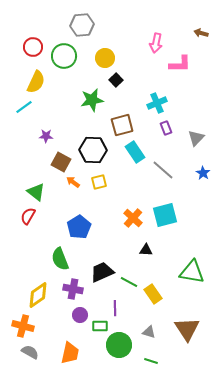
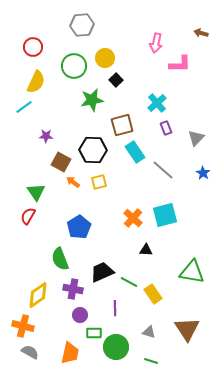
green circle at (64, 56): moved 10 px right, 10 px down
cyan cross at (157, 103): rotated 18 degrees counterclockwise
green triangle at (36, 192): rotated 18 degrees clockwise
green rectangle at (100, 326): moved 6 px left, 7 px down
green circle at (119, 345): moved 3 px left, 2 px down
